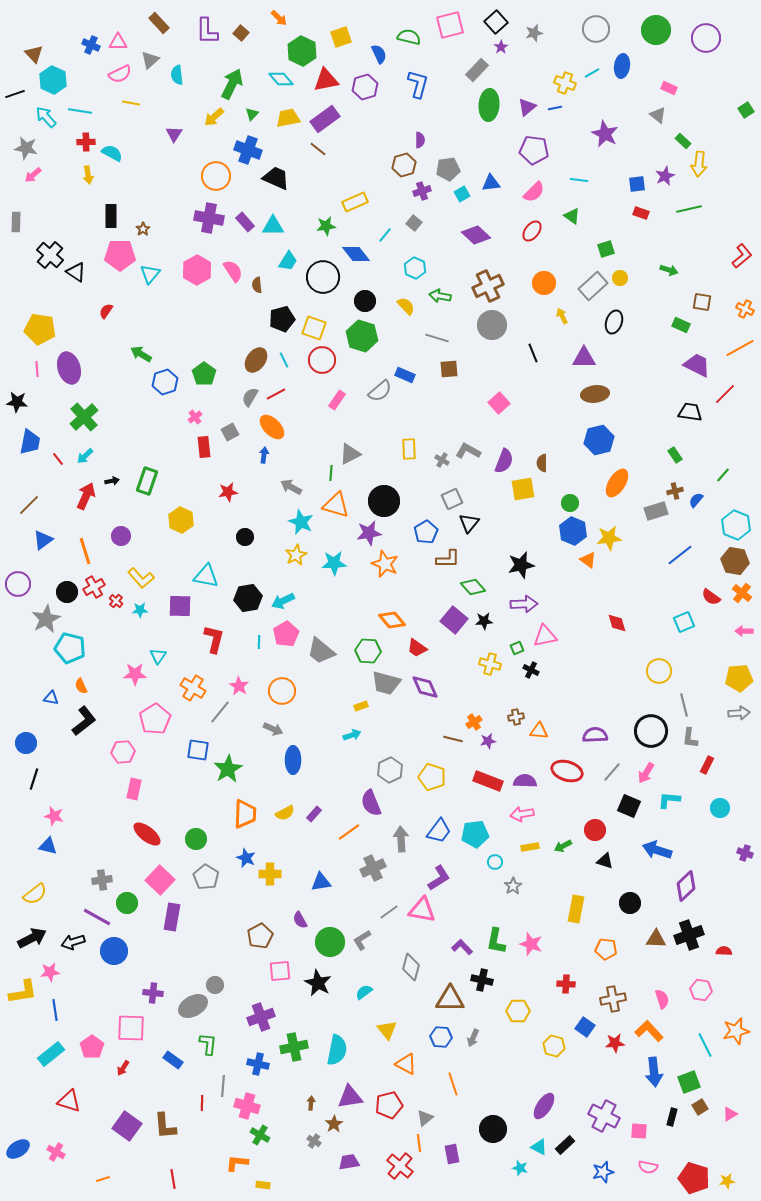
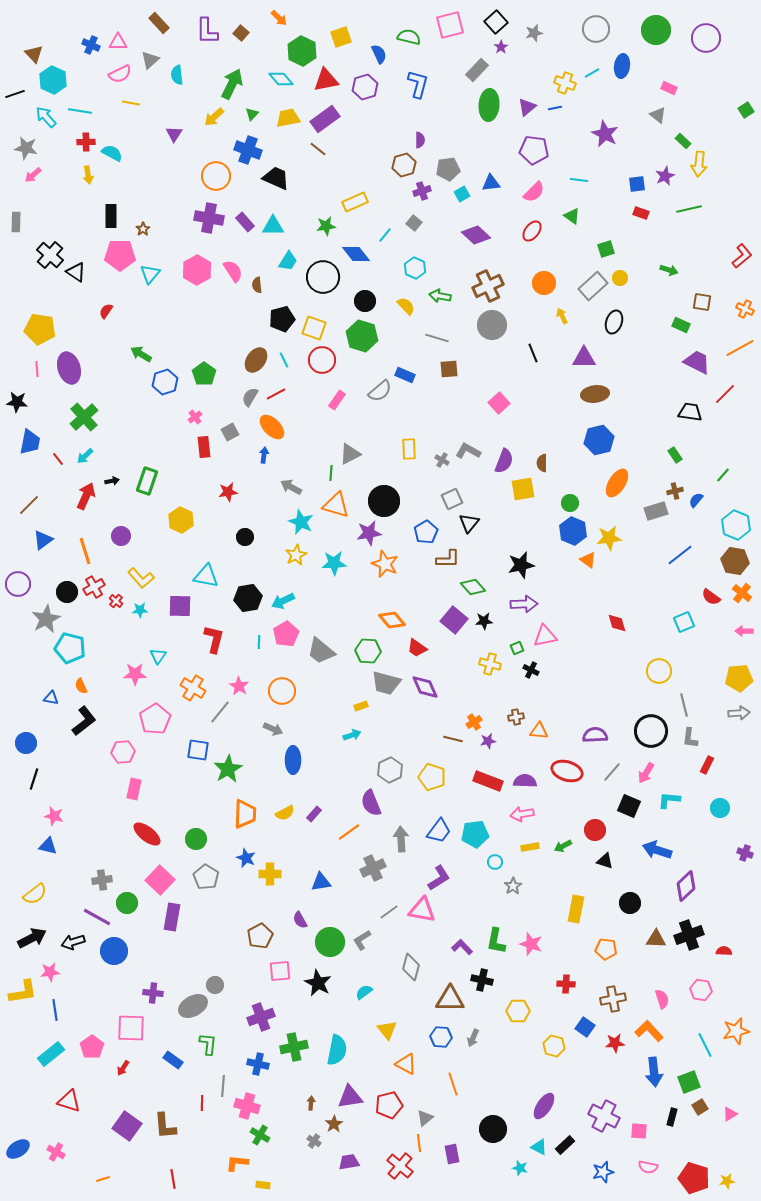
purple trapezoid at (697, 365): moved 3 px up
